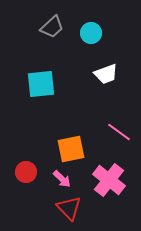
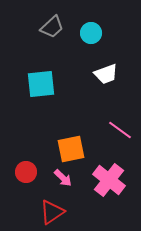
pink line: moved 1 px right, 2 px up
pink arrow: moved 1 px right, 1 px up
red triangle: moved 17 px left, 4 px down; rotated 40 degrees clockwise
